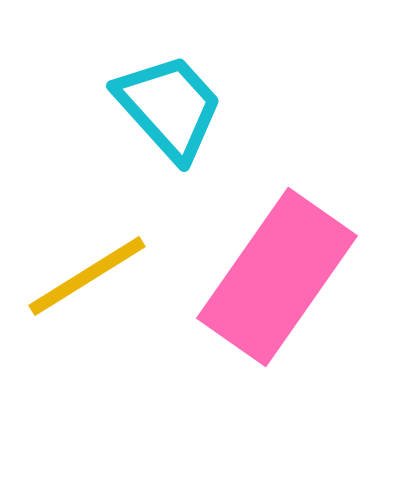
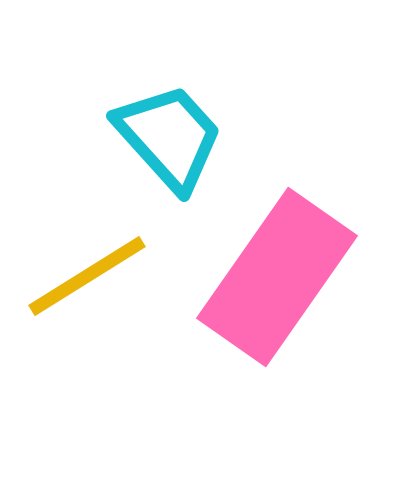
cyan trapezoid: moved 30 px down
